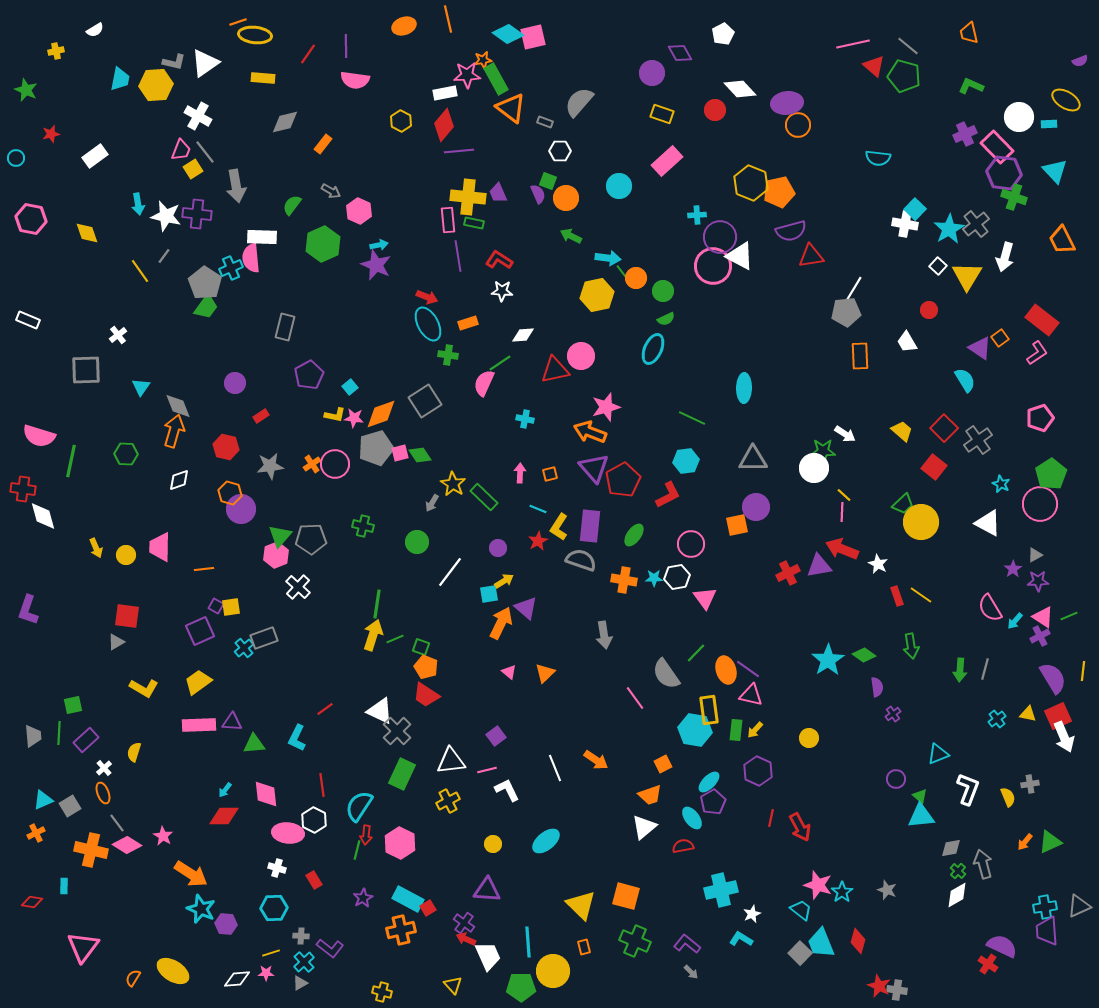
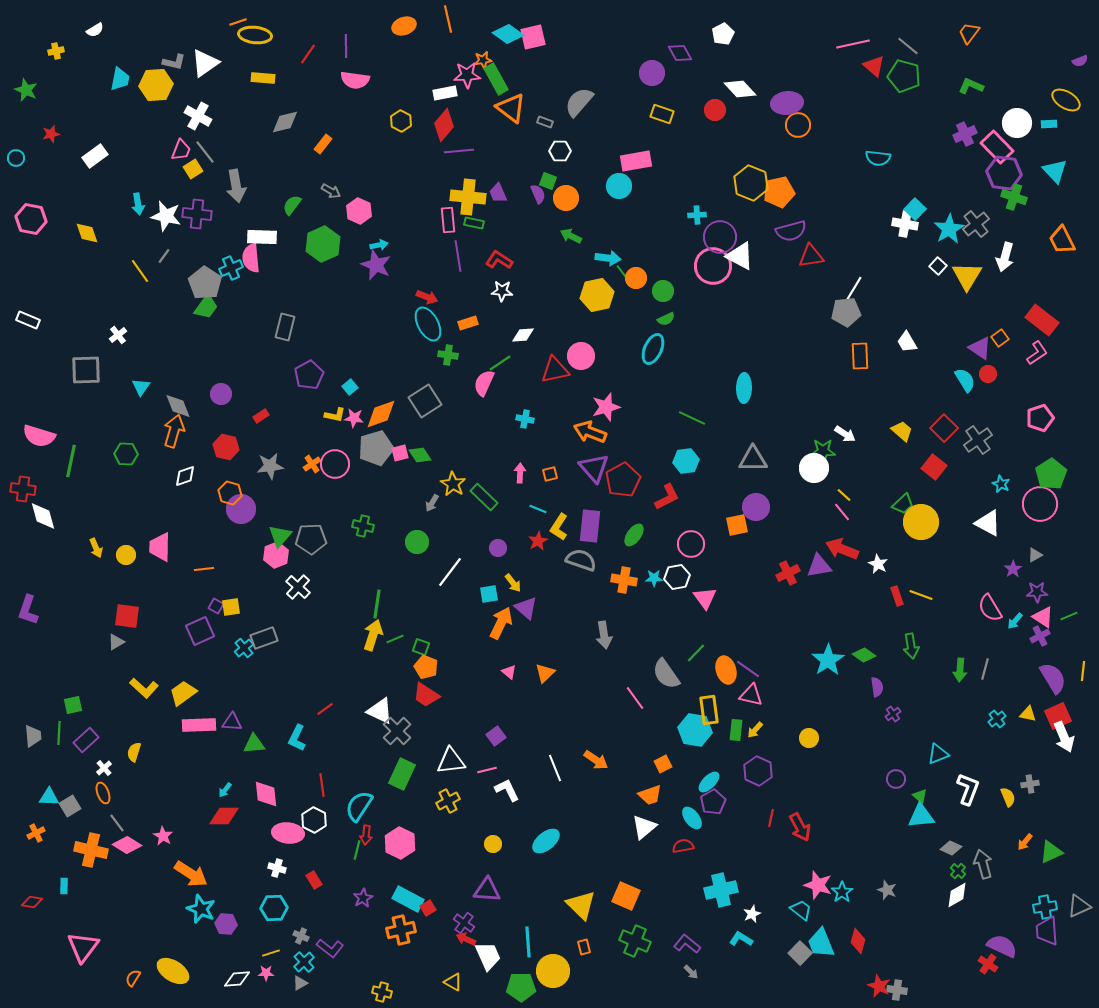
orange trapezoid at (969, 33): rotated 50 degrees clockwise
white circle at (1019, 117): moved 2 px left, 6 px down
pink rectangle at (667, 161): moved 31 px left; rotated 32 degrees clockwise
red circle at (929, 310): moved 59 px right, 64 px down
purple circle at (235, 383): moved 14 px left, 11 px down
white diamond at (179, 480): moved 6 px right, 4 px up
red L-shape at (668, 495): moved 1 px left, 2 px down
pink line at (842, 512): rotated 42 degrees counterclockwise
yellow arrow at (504, 581): moved 9 px right, 2 px down; rotated 84 degrees clockwise
purple star at (1038, 581): moved 1 px left, 11 px down
yellow line at (921, 595): rotated 15 degrees counterclockwise
yellow trapezoid at (198, 682): moved 15 px left, 11 px down
yellow L-shape at (144, 688): rotated 12 degrees clockwise
cyan triangle at (43, 800): moved 6 px right, 3 px up; rotated 25 degrees clockwise
green triangle at (1050, 842): moved 1 px right, 10 px down
gray diamond at (951, 848): rotated 35 degrees clockwise
orange square at (626, 896): rotated 8 degrees clockwise
gray cross at (301, 936): rotated 21 degrees clockwise
yellow triangle at (453, 985): moved 3 px up; rotated 18 degrees counterclockwise
